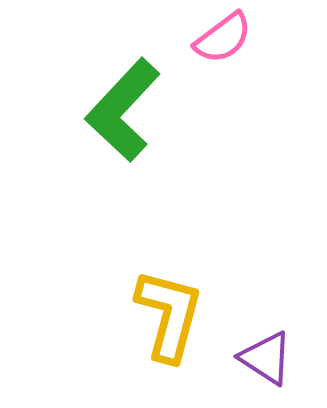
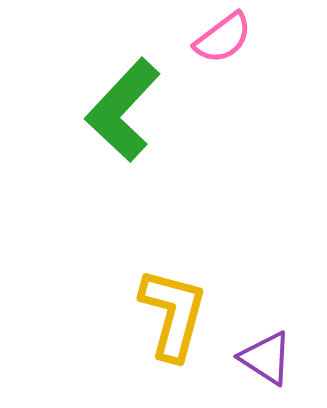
yellow L-shape: moved 4 px right, 1 px up
